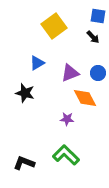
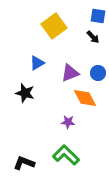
purple star: moved 1 px right, 3 px down
